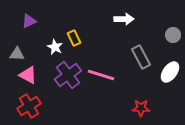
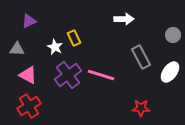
gray triangle: moved 5 px up
